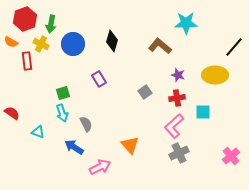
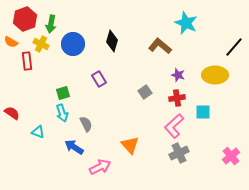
cyan star: rotated 25 degrees clockwise
